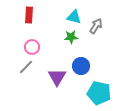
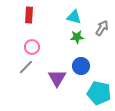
gray arrow: moved 6 px right, 2 px down
green star: moved 6 px right
purple triangle: moved 1 px down
